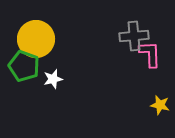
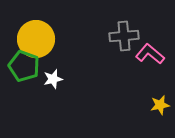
gray cross: moved 10 px left
pink L-shape: rotated 48 degrees counterclockwise
yellow star: rotated 24 degrees counterclockwise
